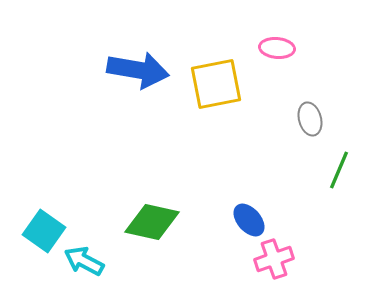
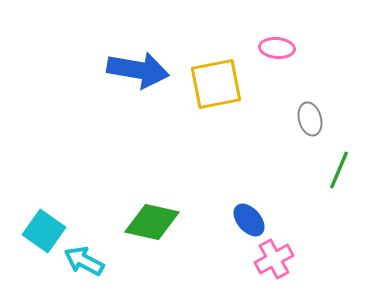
pink cross: rotated 9 degrees counterclockwise
